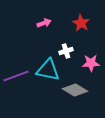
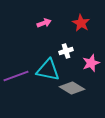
pink star: rotated 18 degrees counterclockwise
gray diamond: moved 3 px left, 2 px up
